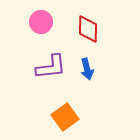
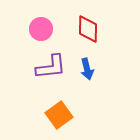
pink circle: moved 7 px down
orange square: moved 6 px left, 2 px up
